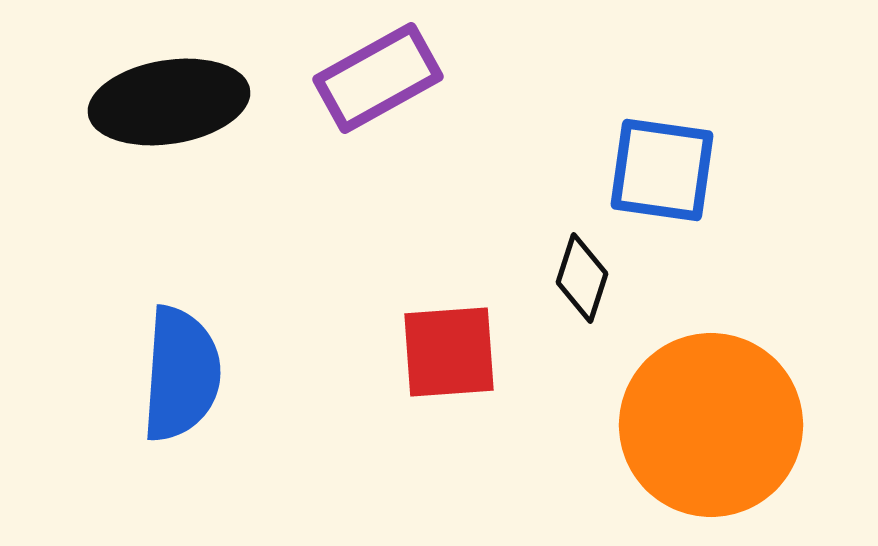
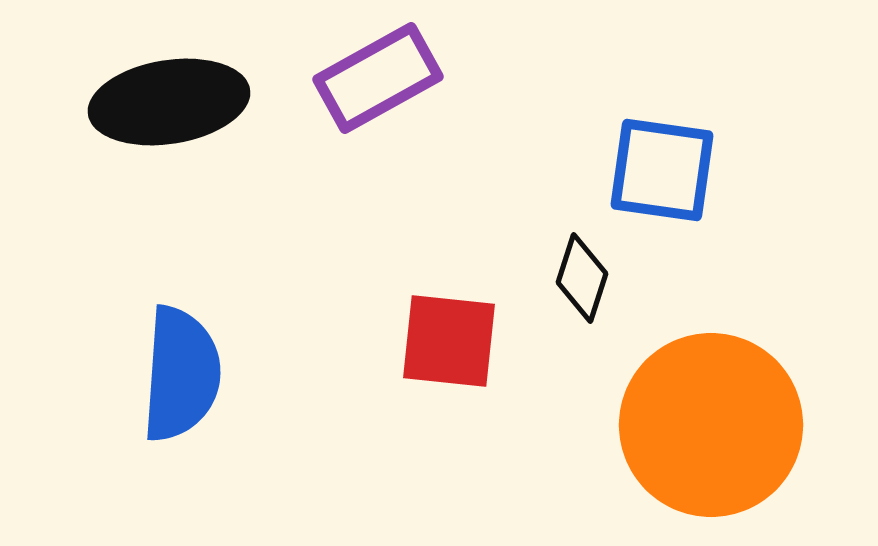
red square: moved 11 px up; rotated 10 degrees clockwise
